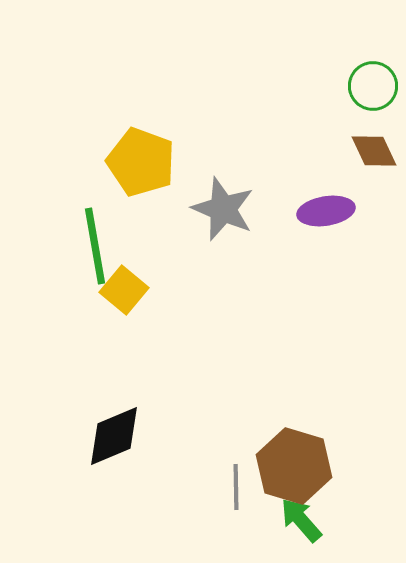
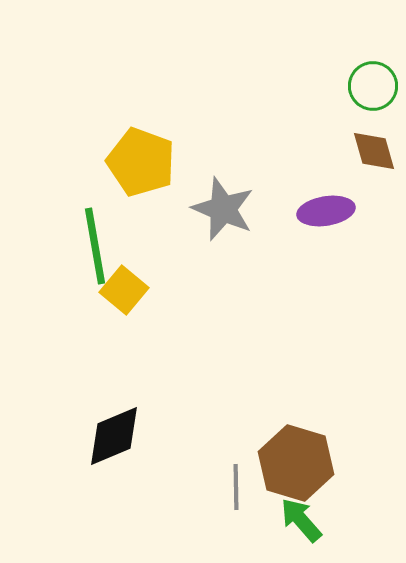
brown diamond: rotated 9 degrees clockwise
brown hexagon: moved 2 px right, 3 px up
